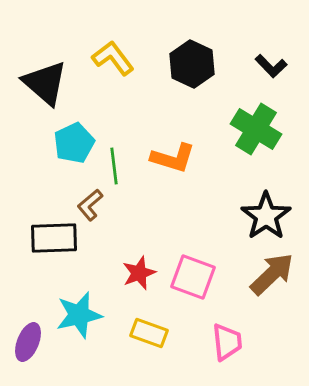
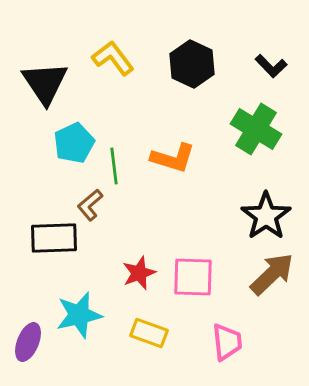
black triangle: rotated 15 degrees clockwise
pink square: rotated 18 degrees counterclockwise
